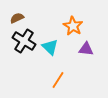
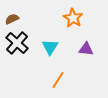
brown semicircle: moved 5 px left, 1 px down
orange star: moved 8 px up
black cross: moved 7 px left, 2 px down; rotated 10 degrees clockwise
cyan triangle: rotated 18 degrees clockwise
